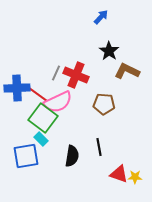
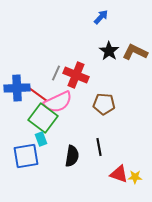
brown L-shape: moved 8 px right, 19 px up
cyan rectangle: rotated 24 degrees clockwise
